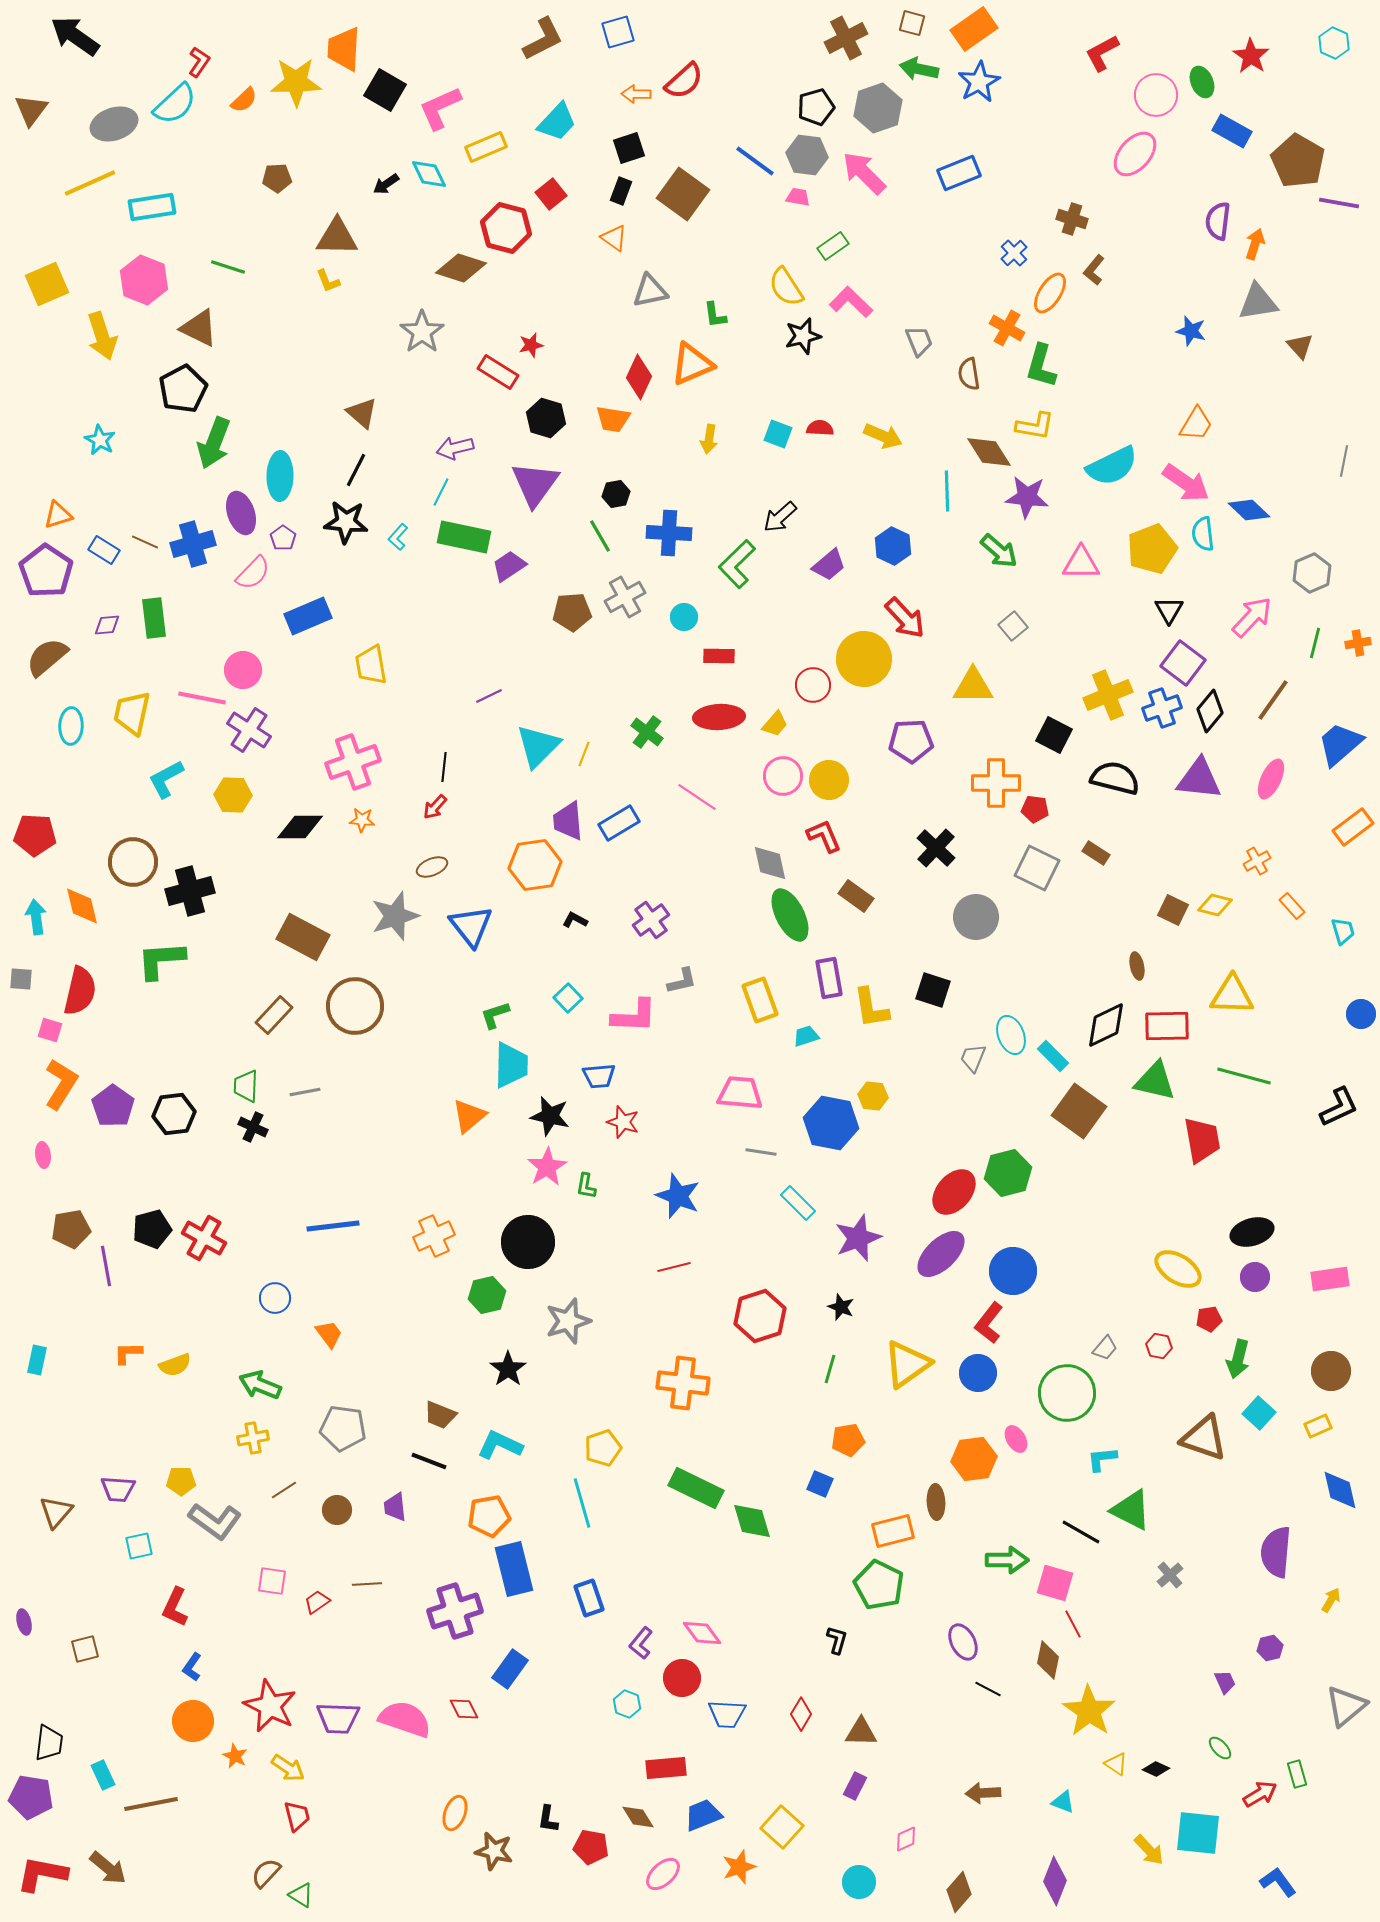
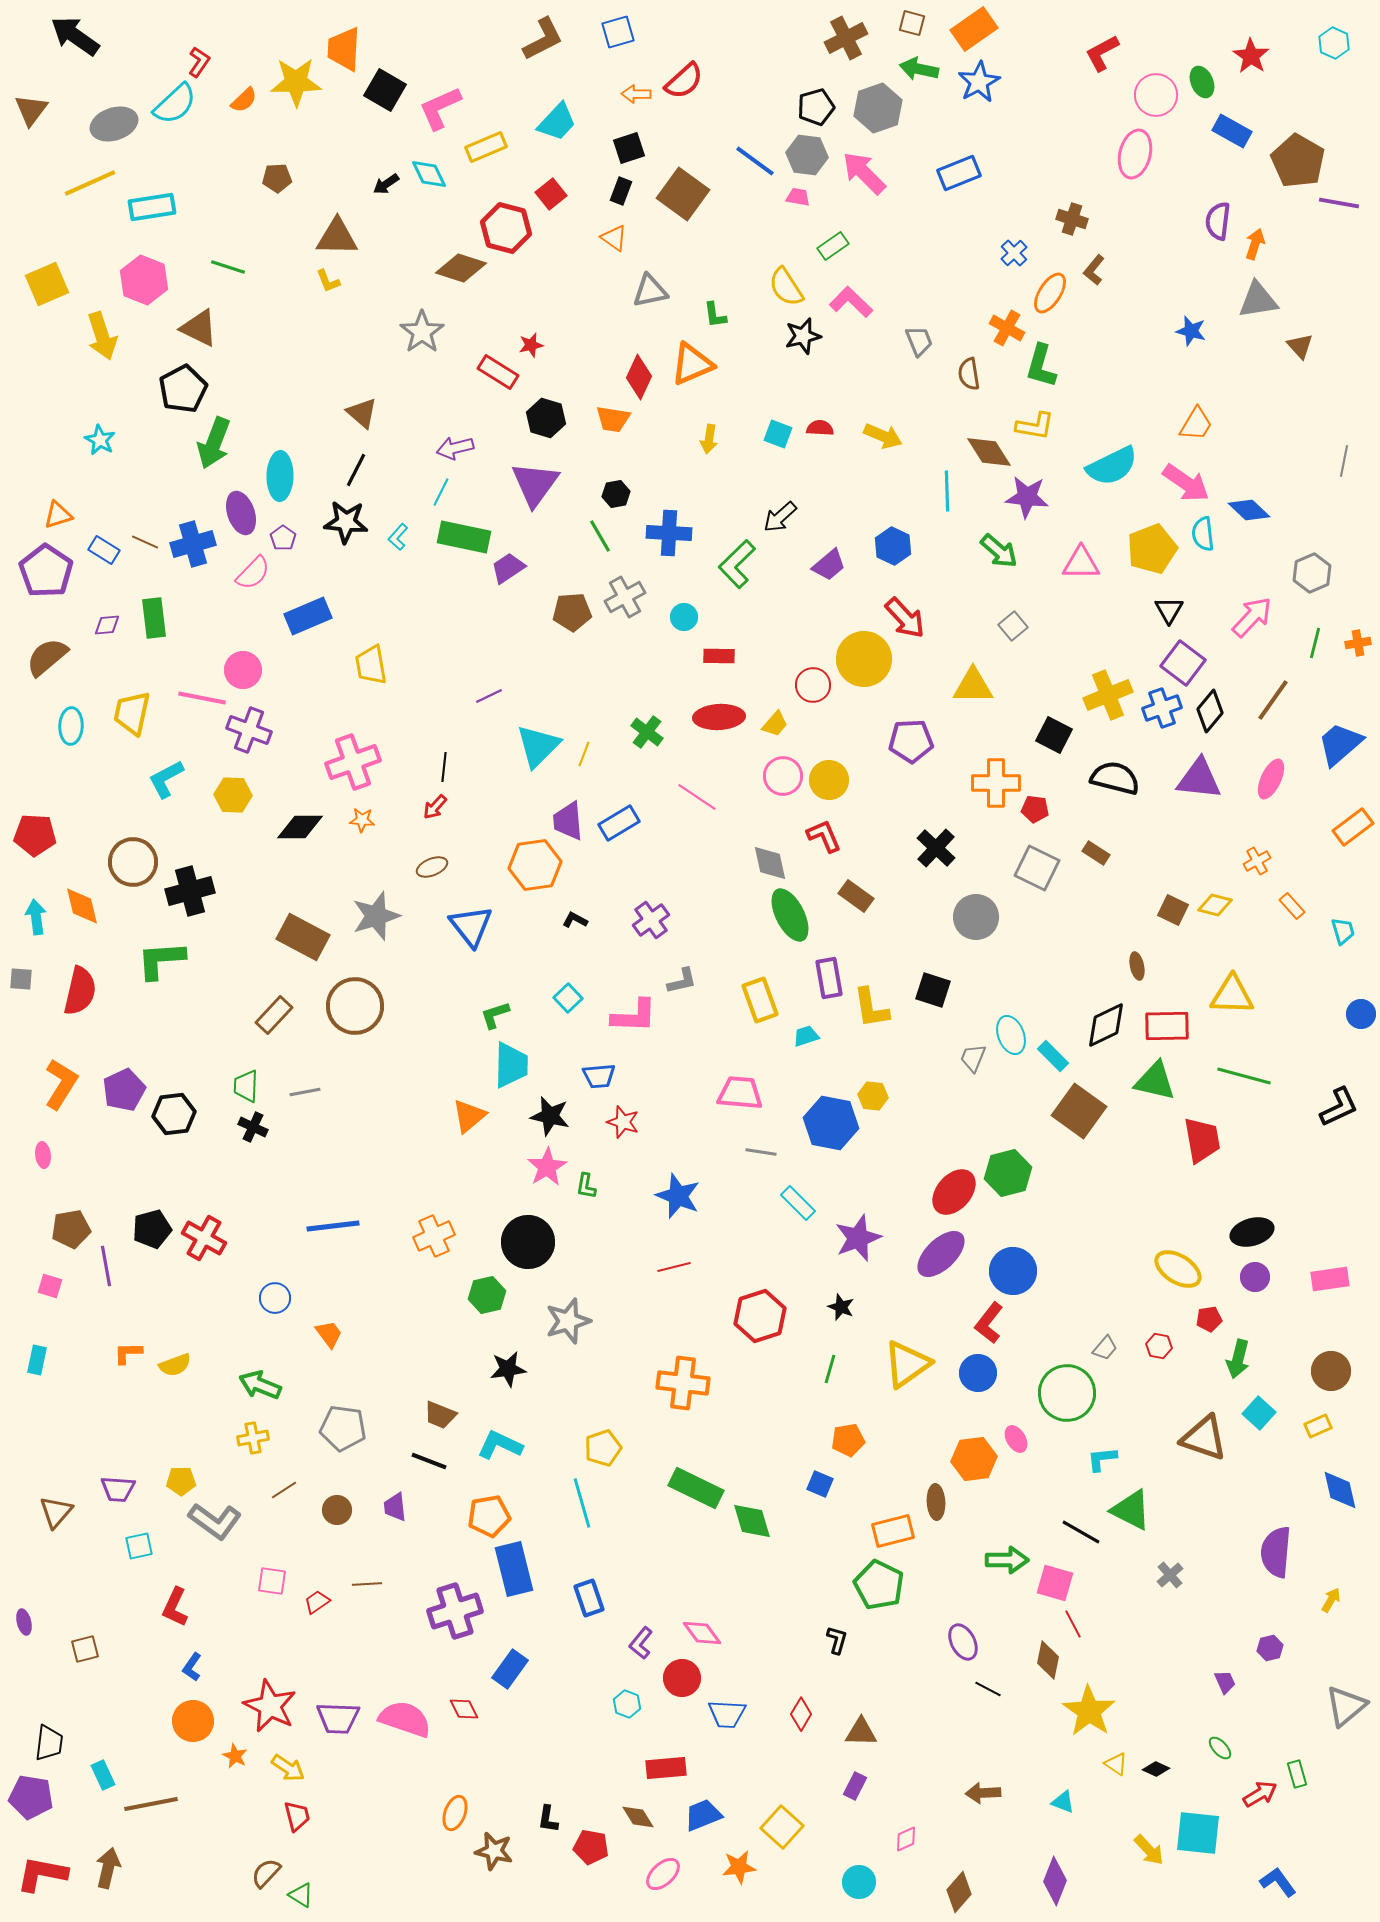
pink ellipse at (1135, 154): rotated 27 degrees counterclockwise
gray triangle at (1258, 302): moved 2 px up
purple trapezoid at (509, 566): moved 1 px left, 2 px down
purple cross at (249, 730): rotated 12 degrees counterclockwise
gray star at (395, 916): moved 19 px left
pink square at (50, 1030): moved 256 px down
purple pentagon at (113, 1106): moved 11 px right, 16 px up; rotated 12 degrees clockwise
black star at (508, 1369): rotated 27 degrees clockwise
orange star at (739, 1867): rotated 12 degrees clockwise
brown arrow at (108, 1868): rotated 117 degrees counterclockwise
